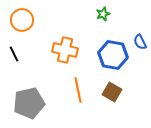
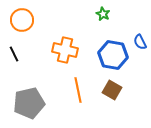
green star: rotated 24 degrees counterclockwise
brown square: moved 2 px up
